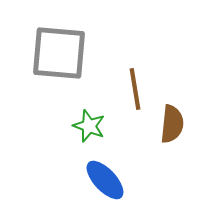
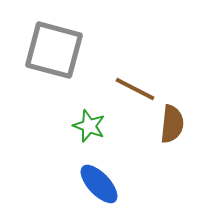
gray square: moved 5 px left, 3 px up; rotated 10 degrees clockwise
brown line: rotated 54 degrees counterclockwise
blue ellipse: moved 6 px left, 4 px down
